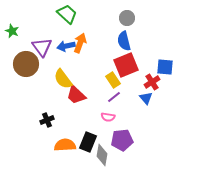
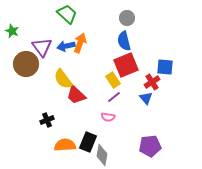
purple pentagon: moved 28 px right, 6 px down
